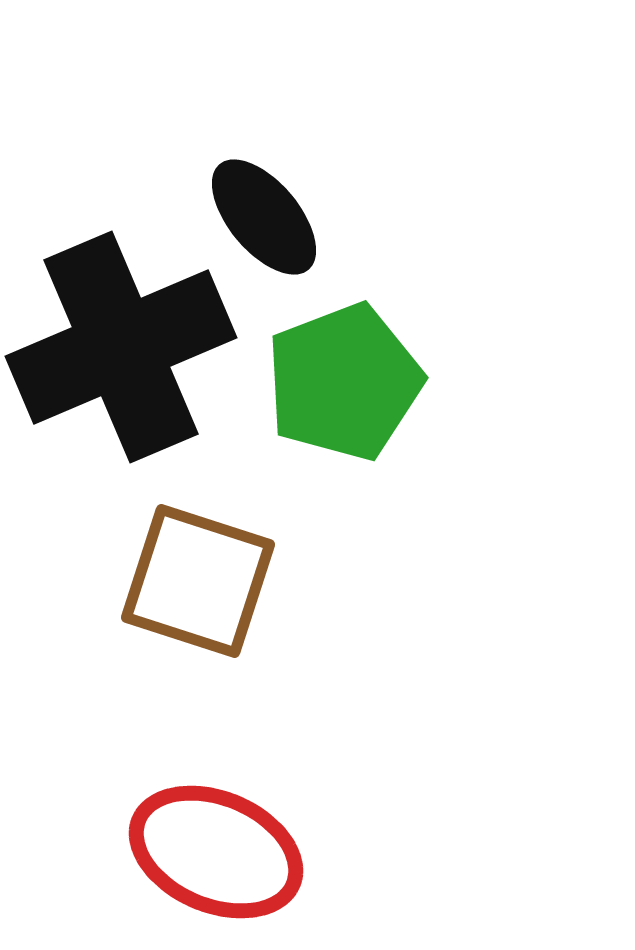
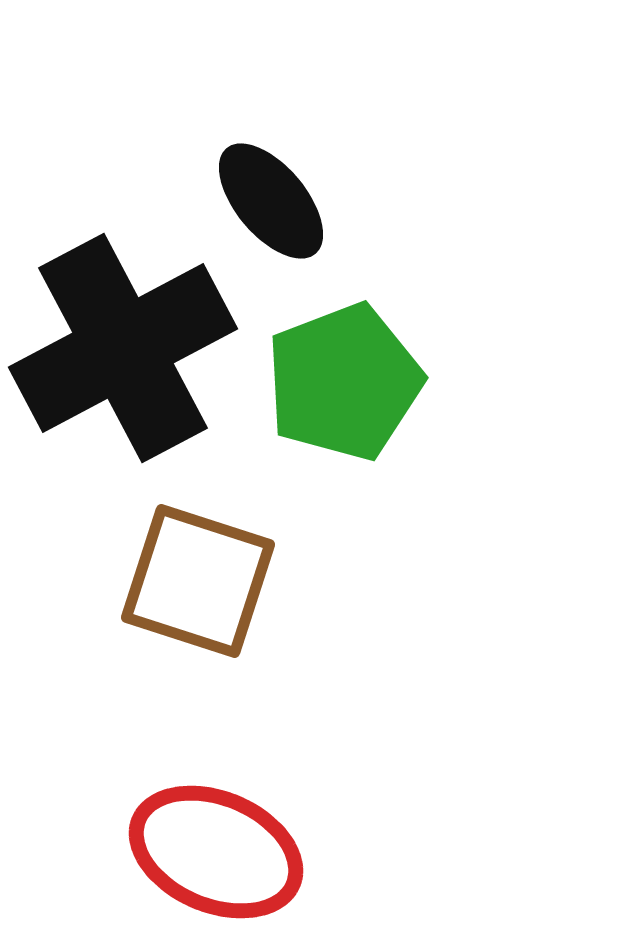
black ellipse: moved 7 px right, 16 px up
black cross: moved 2 px right, 1 px down; rotated 5 degrees counterclockwise
